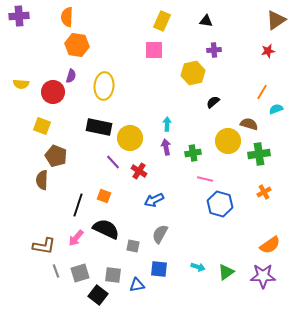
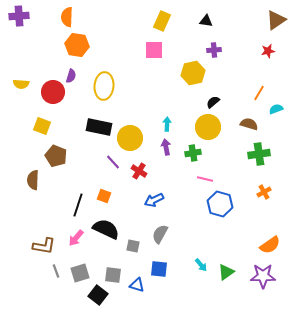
orange line at (262, 92): moved 3 px left, 1 px down
yellow circle at (228, 141): moved 20 px left, 14 px up
brown semicircle at (42, 180): moved 9 px left
cyan arrow at (198, 267): moved 3 px right, 2 px up; rotated 32 degrees clockwise
blue triangle at (137, 285): rotated 28 degrees clockwise
